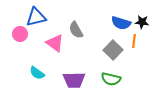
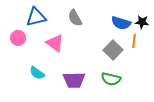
gray semicircle: moved 1 px left, 12 px up
pink circle: moved 2 px left, 4 px down
